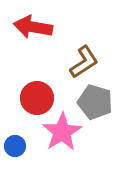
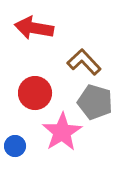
red arrow: moved 1 px right, 1 px down
brown L-shape: rotated 100 degrees counterclockwise
red circle: moved 2 px left, 5 px up
